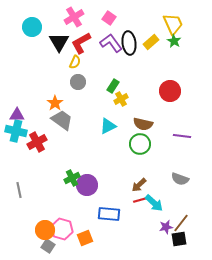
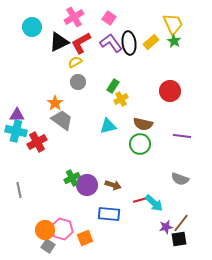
black triangle: rotated 35 degrees clockwise
yellow semicircle: rotated 144 degrees counterclockwise
cyan triangle: rotated 12 degrees clockwise
brown arrow: moved 26 px left; rotated 119 degrees counterclockwise
